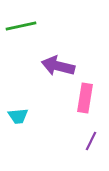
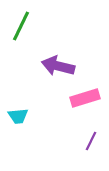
green line: rotated 52 degrees counterclockwise
pink rectangle: rotated 64 degrees clockwise
